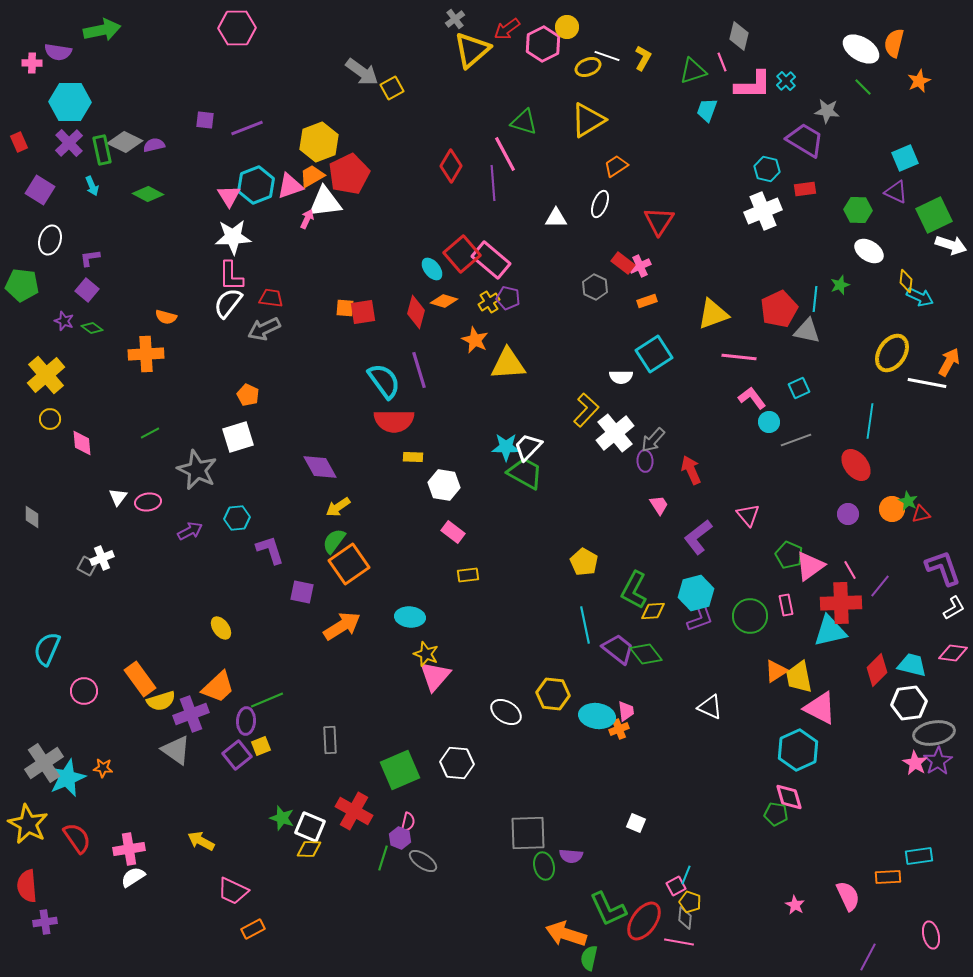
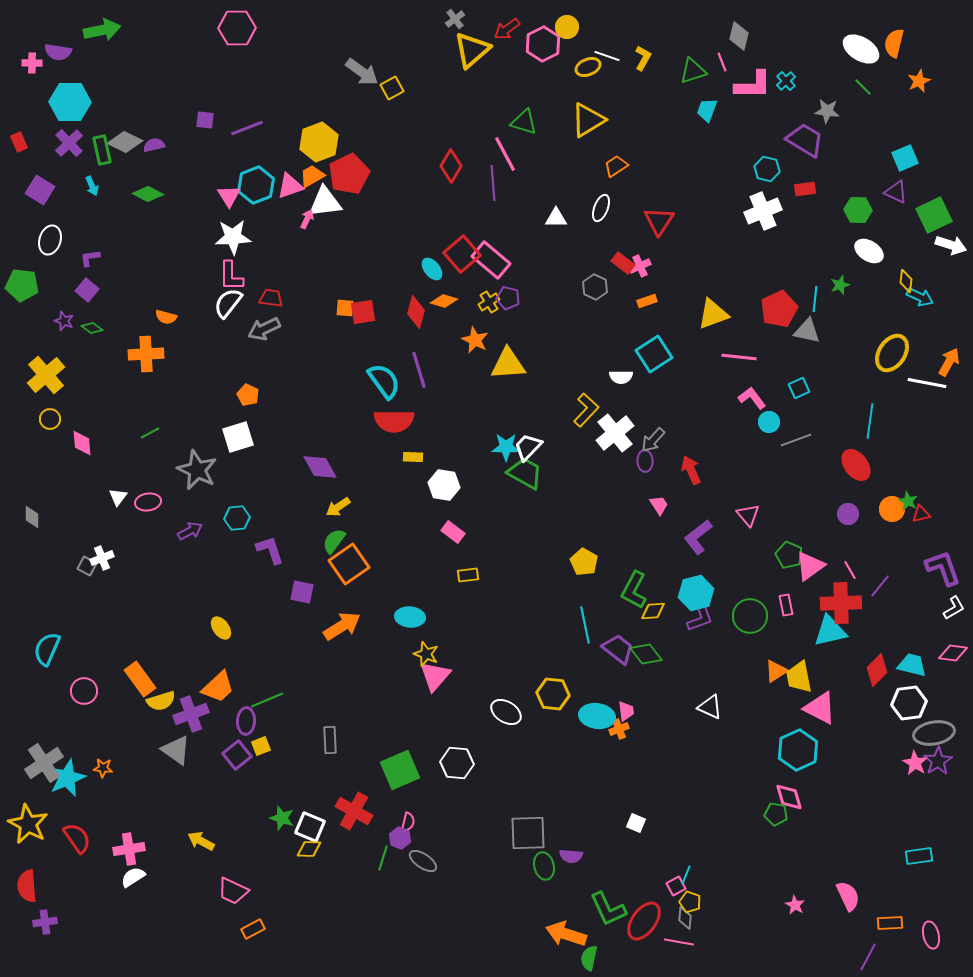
white ellipse at (600, 204): moved 1 px right, 4 px down
orange rectangle at (888, 877): moved 2 px right, 46 px down
